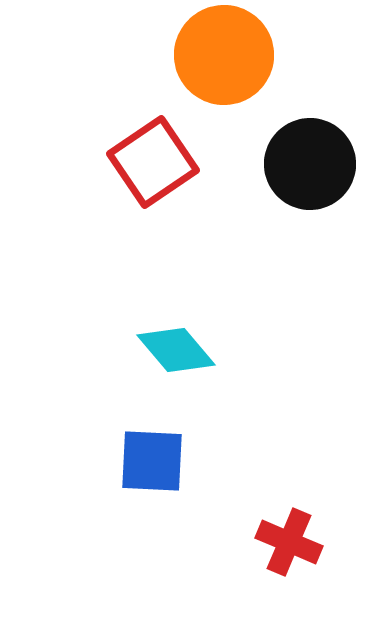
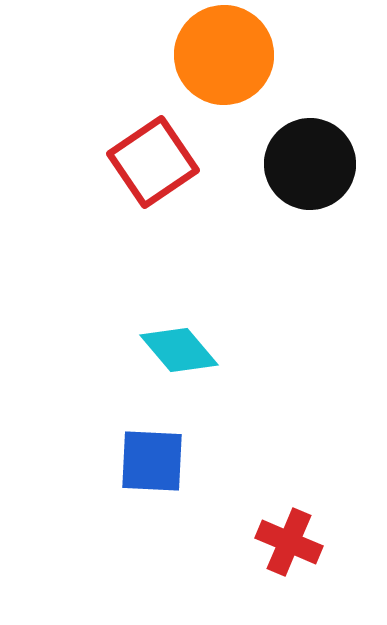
cyan diamond: moved 3 px right
